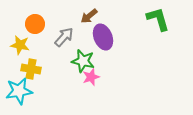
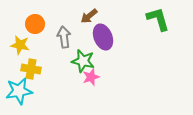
gray arrow: rotated 50 degrees counterclockwise
